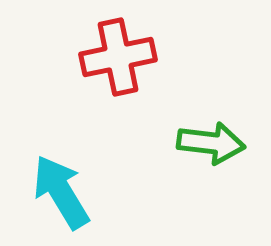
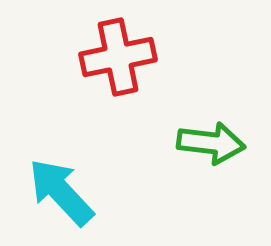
cyan arrow: rotated 12 degrees counterclockwise
